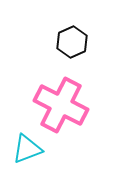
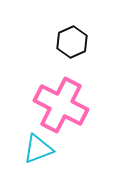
cyan triangle: moved 11 px right
